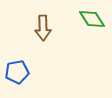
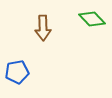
green diamond: rotated 12 degrees counterclockwise
